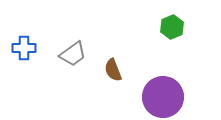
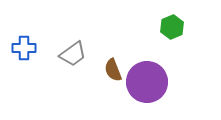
purple circle: moved 16 px left, 15 px up
